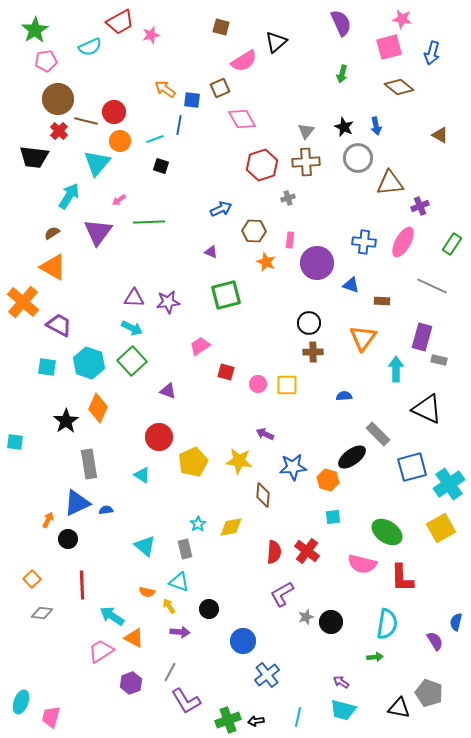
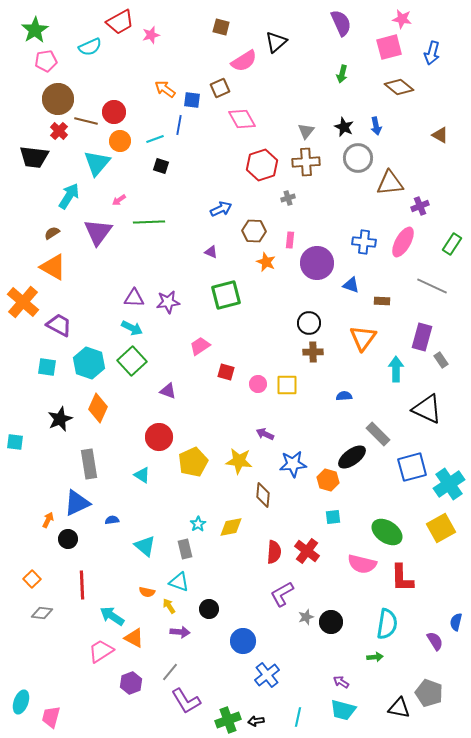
gray rectangle at (439, 360): moved 2 px right; rotated 42 degrees clockwise
black star at (66, 421): moved 6 px left, 2 px up; rotated 10 degrees clockwise
blue star at (293, 467): moved 3 px up
blue semicircle at (106, 510): moved 6 px right, 10 px down
gray line at (170, 672): rotated 12 degrees clockwise
